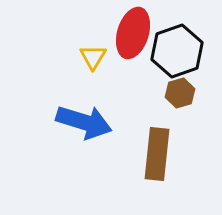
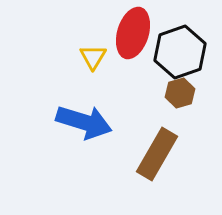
black hexagon: moved 3 px right, 1 px down
brown rectangle: rotated 24 degrees clockwise
